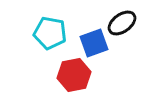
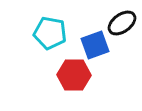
blue square: moved 1 px right, 2 px down
red hexagon: rotated 12 degrees clockwise
